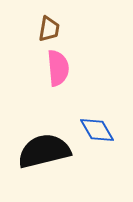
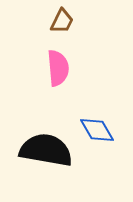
brown trapezoid: moved 13 px right, 8 px up; rotated 16 degrees clockwise
black semicircle: moved 2 px right, 1 px up; rotated 24 degrees clockwise
